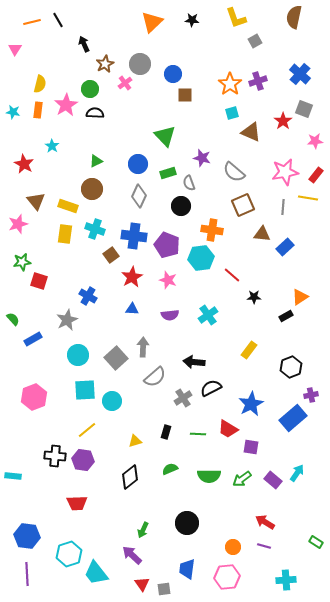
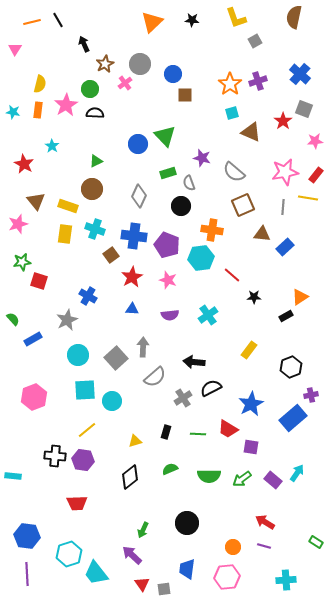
blue circle at (138, 164): moved 20 px up
